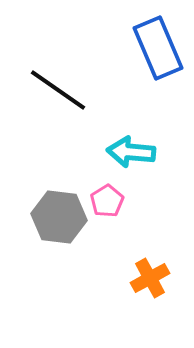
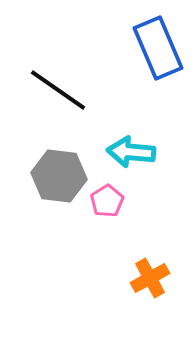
gray hexagon: moved 41 px up
